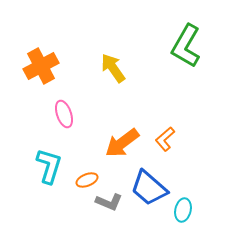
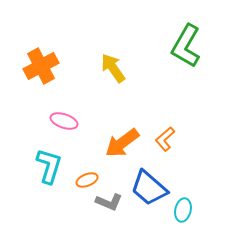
pink ellipse: moved 7 px down; rotated 52 degrees counterclockwise
